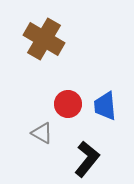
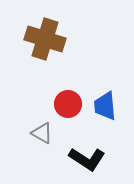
brown cross: moved 1 px right; rotated 12 degrees counterclockwise
black L-shape: rotated 84 degrees clockwise
